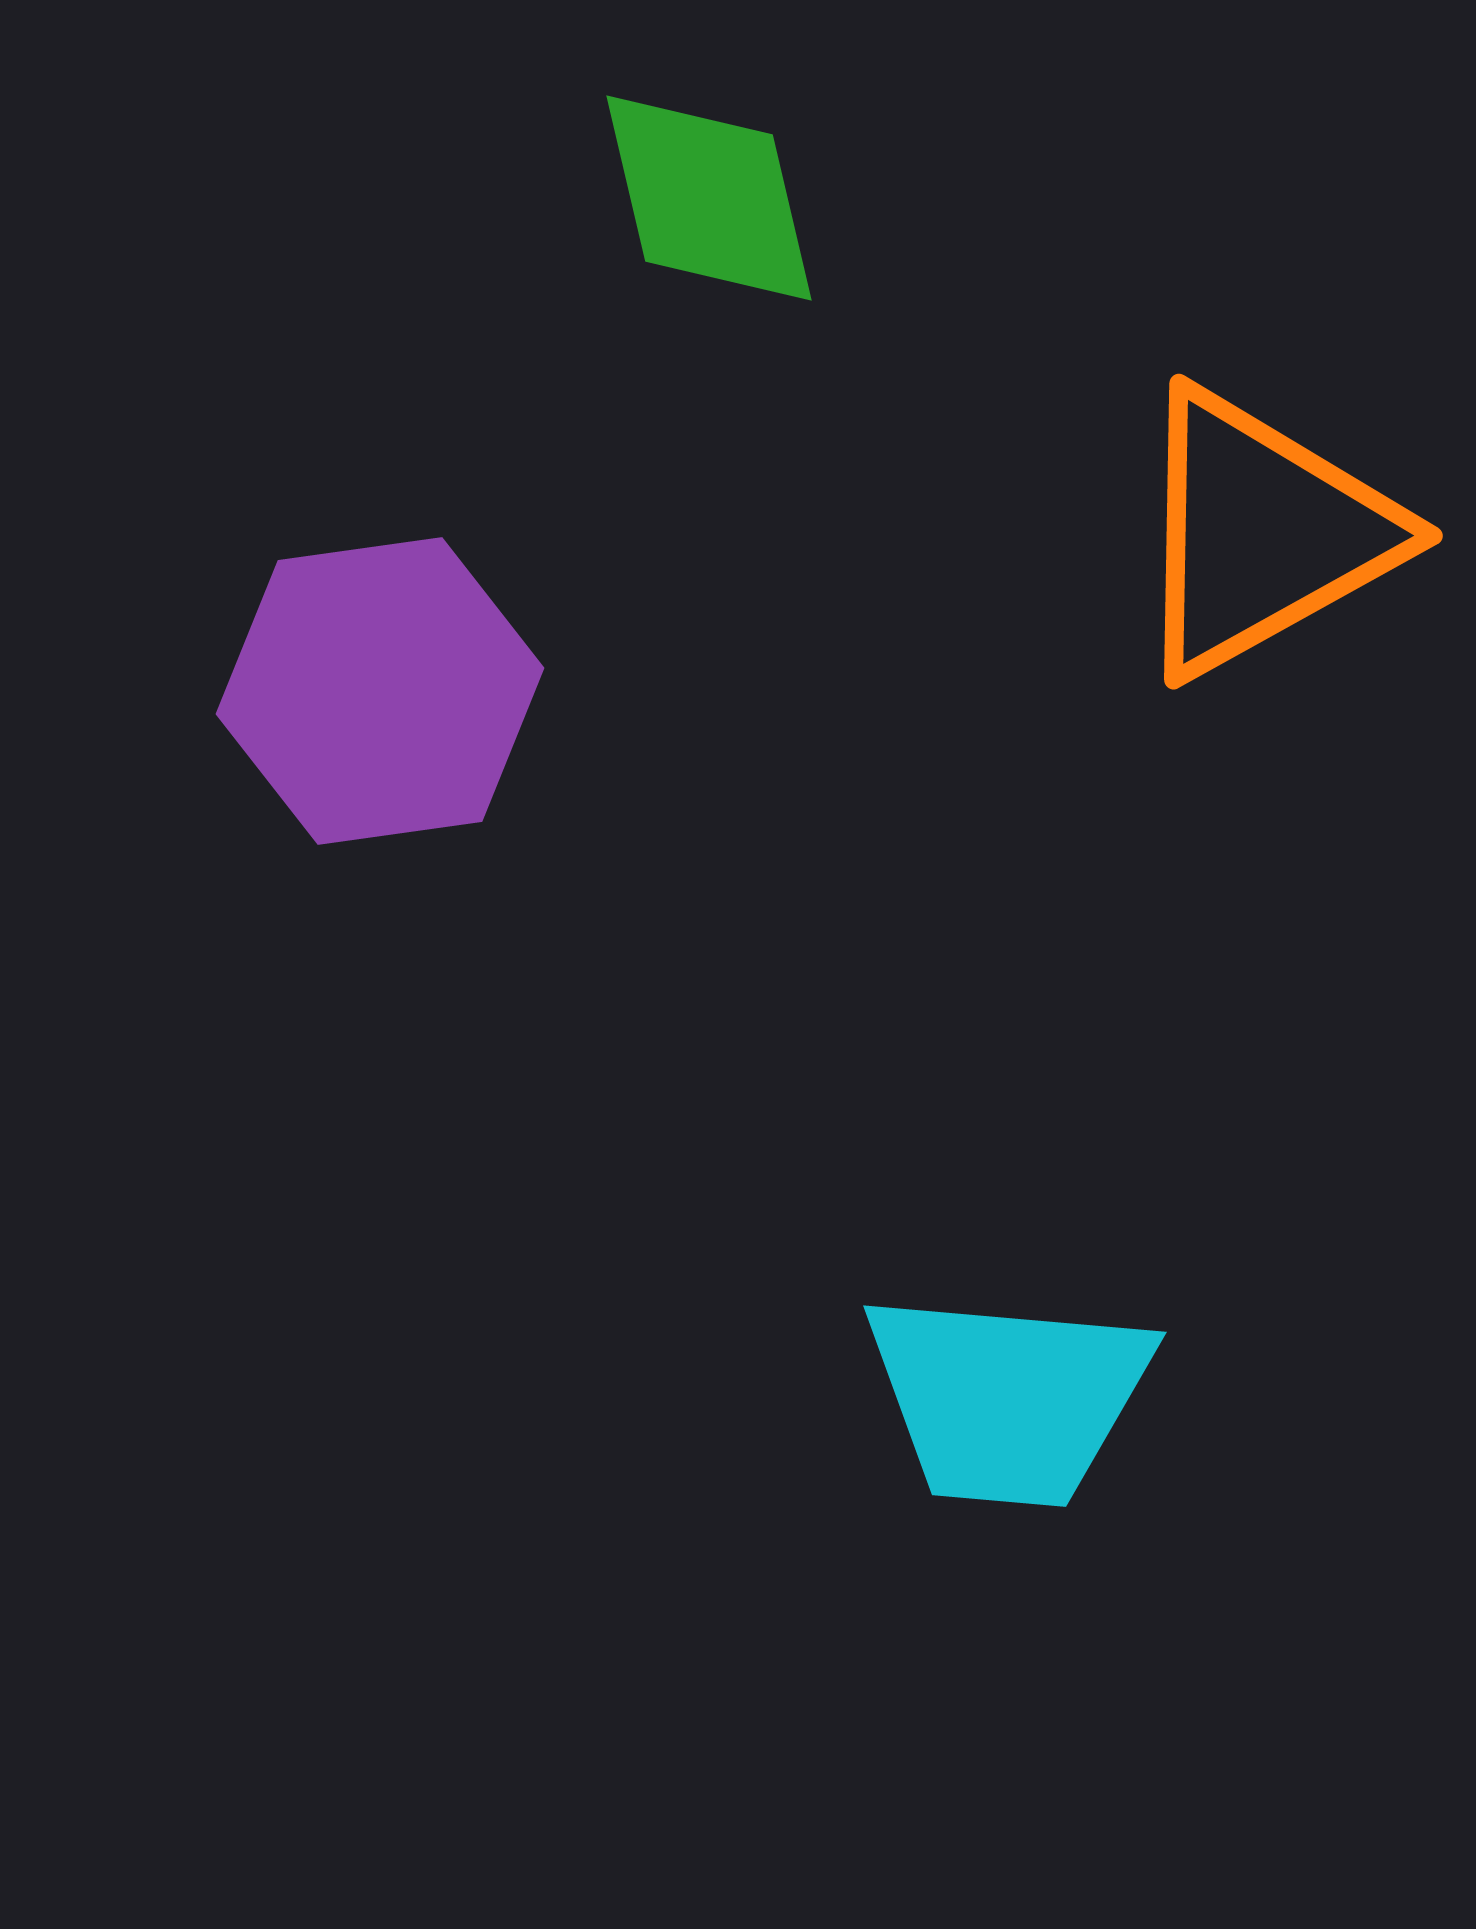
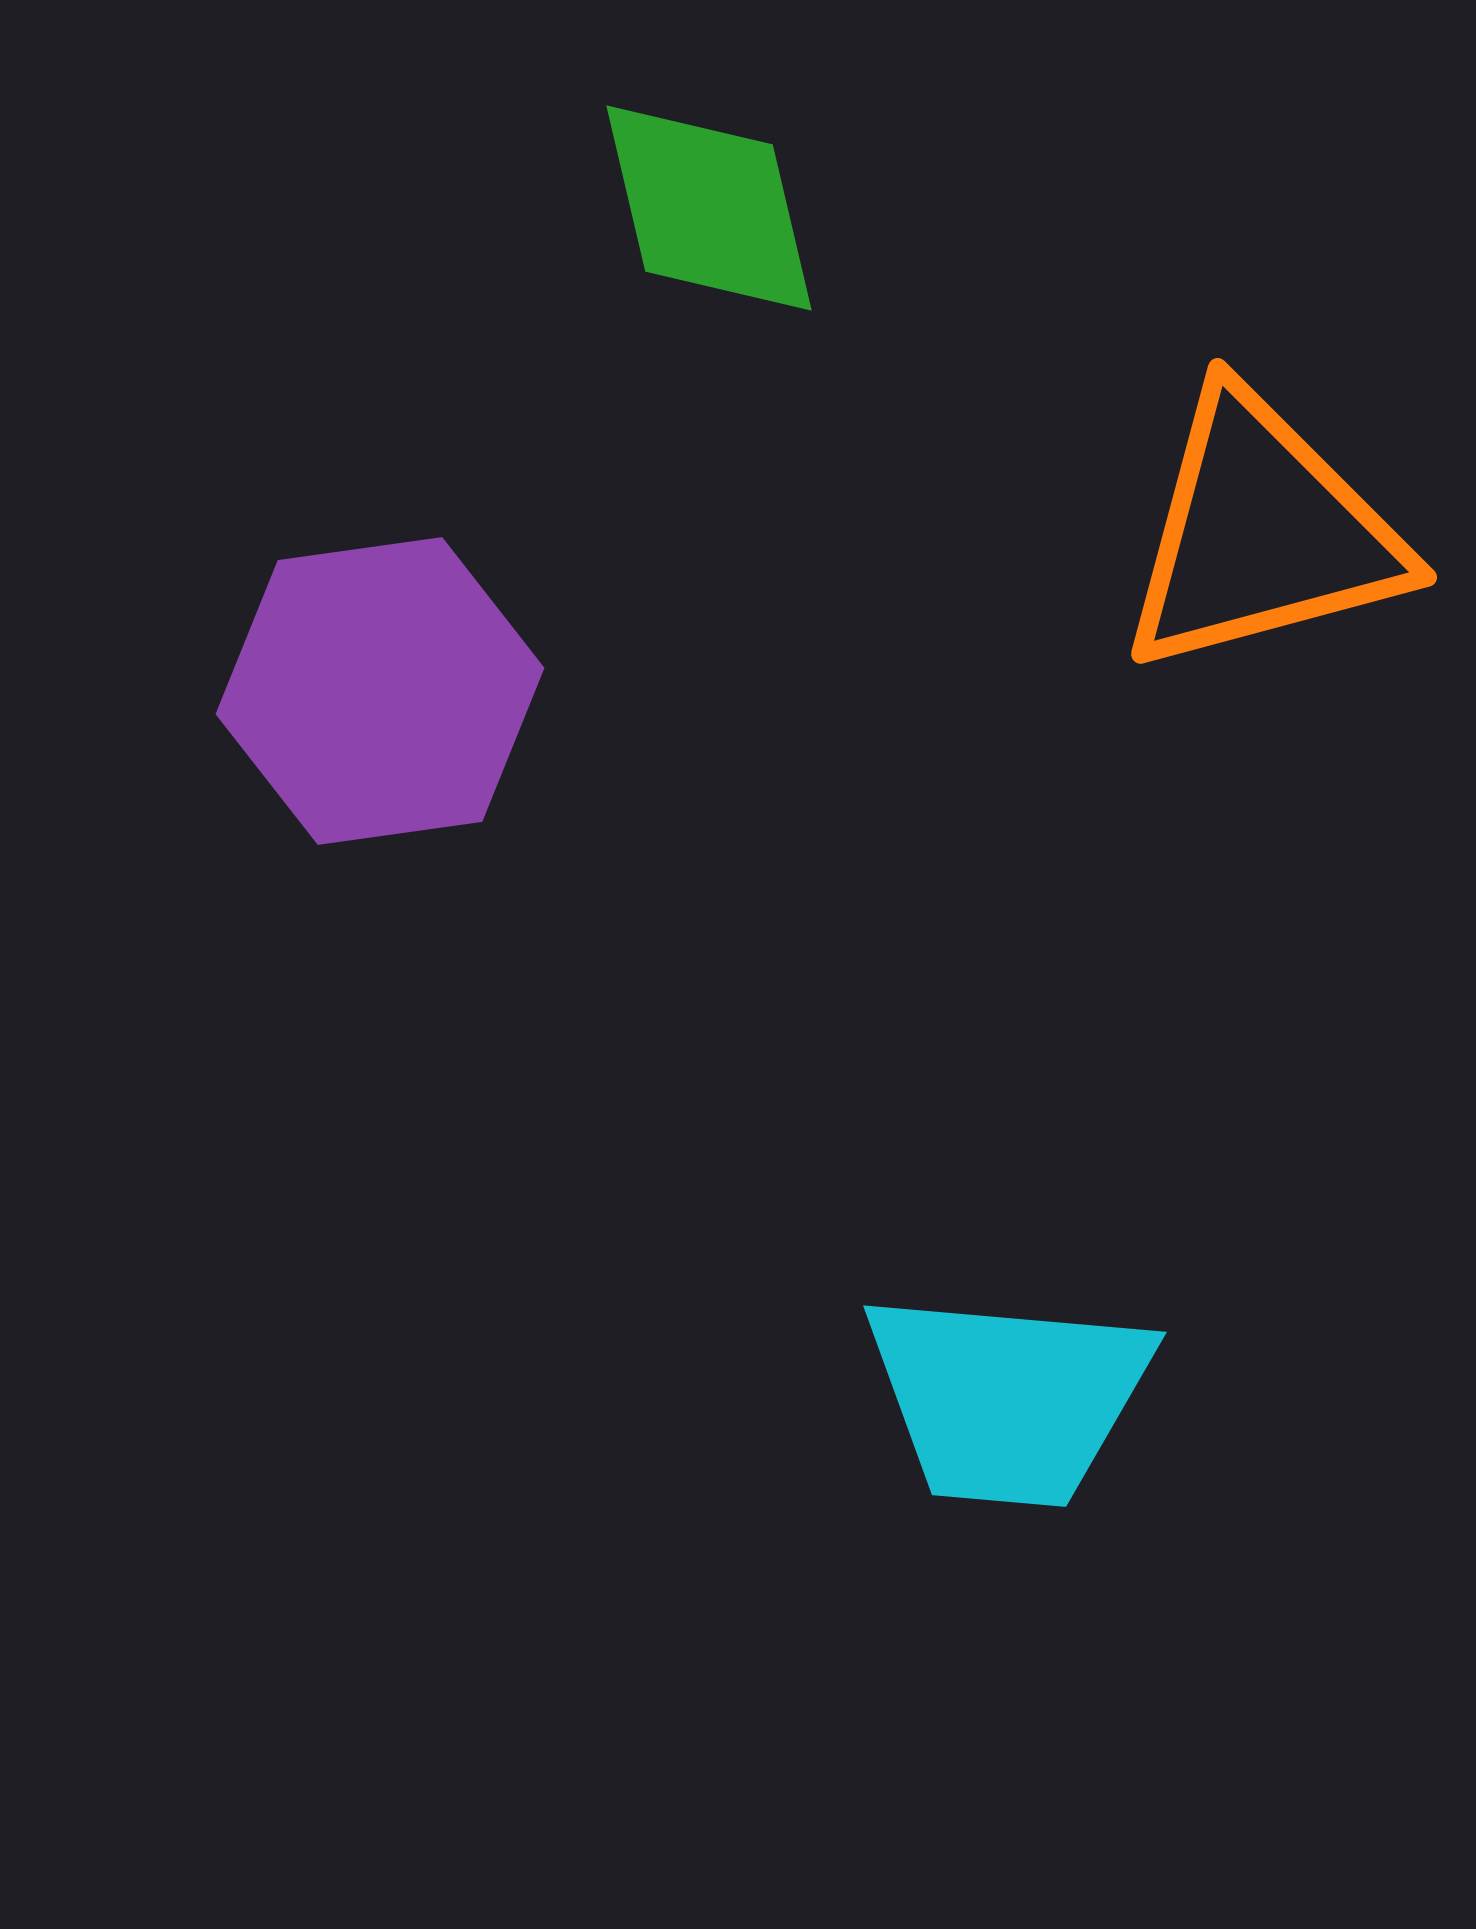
green diamond: moved 10 px down
orange triangle: rotated 14 degrees clockwise
